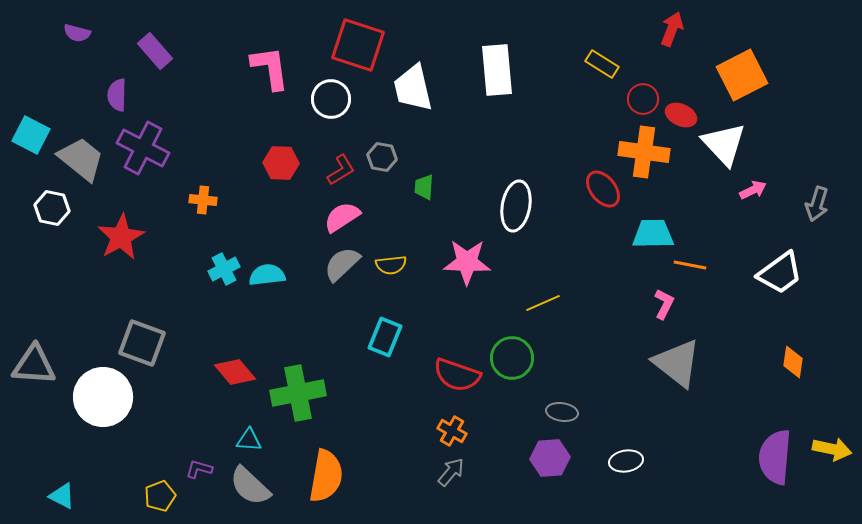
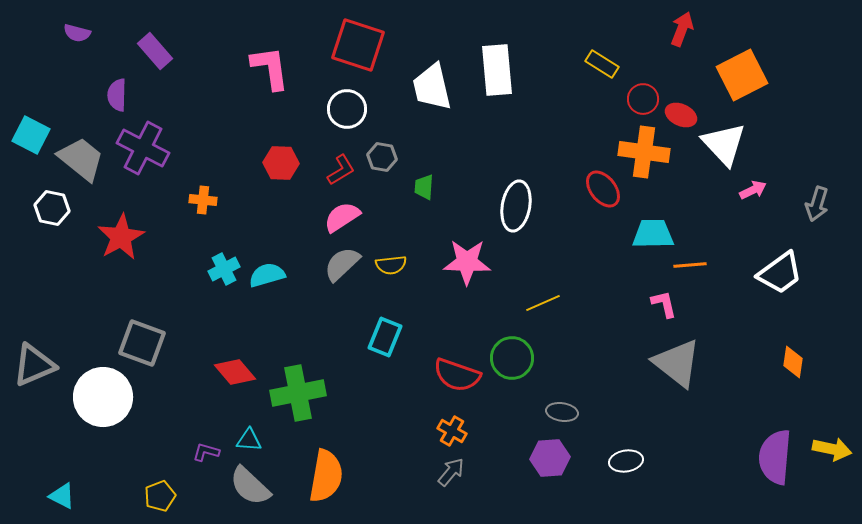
red arrow at (672, 29): moved 10 px right
white trapezoid at (413, 88): moved 19 px right, 1 px up
white circle at (331, 99): moved 16 px right, 10 px down
orange line at (690, 265): rotated 16 degrees counterclockwise
cyan semicircle at (267, 275): rotated 9 degrees counterclockwise
pink L-shape at (664, 304): rotated 40 degrees counterclockwise
gray triangle at (34, 365): rotated 27 degrees counterclockwise
purple L-shape at (199, 469): moved 7 px right, 17 px up
